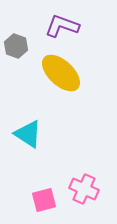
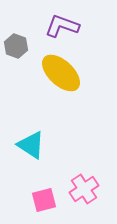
cyan triangle: moved 3 px right, 11 px down
pink cross: rotated 32 degrees clockwise
